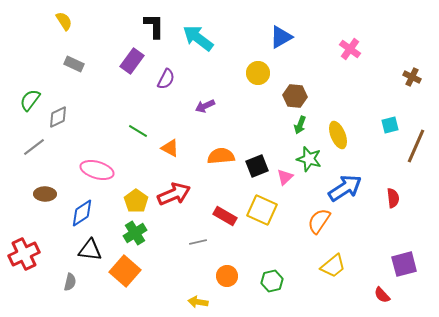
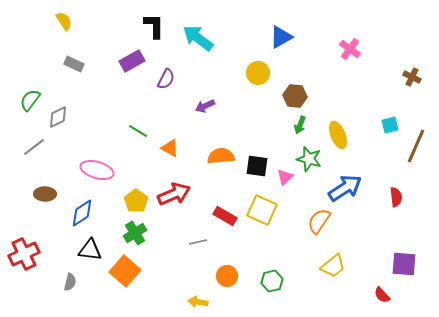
purple rectangle at (132, 61): rotated 25 degrees clockwise
black square at (257, 166): rotated 30 degrees clockwise
red semicircle at (393, 198): moved 3 px right, 1 px up
purple square at (404, 264): rotated 20 degrees clockwise
